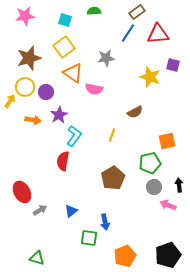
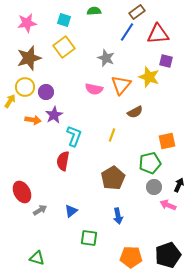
pink star: moved 2 px right, 7 px down
cyan square: moved 1 px left
blue line: moved 1 px left, 1 px up
gray star: rotated 30 degrees clockwise
purple square: moved 7 px left, 4 px up
orange triangle: moved 48 px right, 12 px down; rotated 35 degrees clockwise
yellow star: moved 1 px left
purple star: moved 5 px left
cyan L-shape: rotated 15 degrees counterclockwise
black arrow: rotated 32 degrees clockwise
blue arrow: moved 13 px right, 6 px up
orange pentagon: moved 6 px right, 1 px down; rotated 25 degrees clockwise
